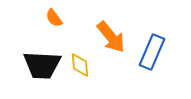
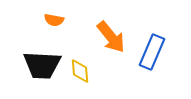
orange semicircle: moved 2 px down; rotated 42 degrees counterclockwise
yellow diamond: moved 6 px down
